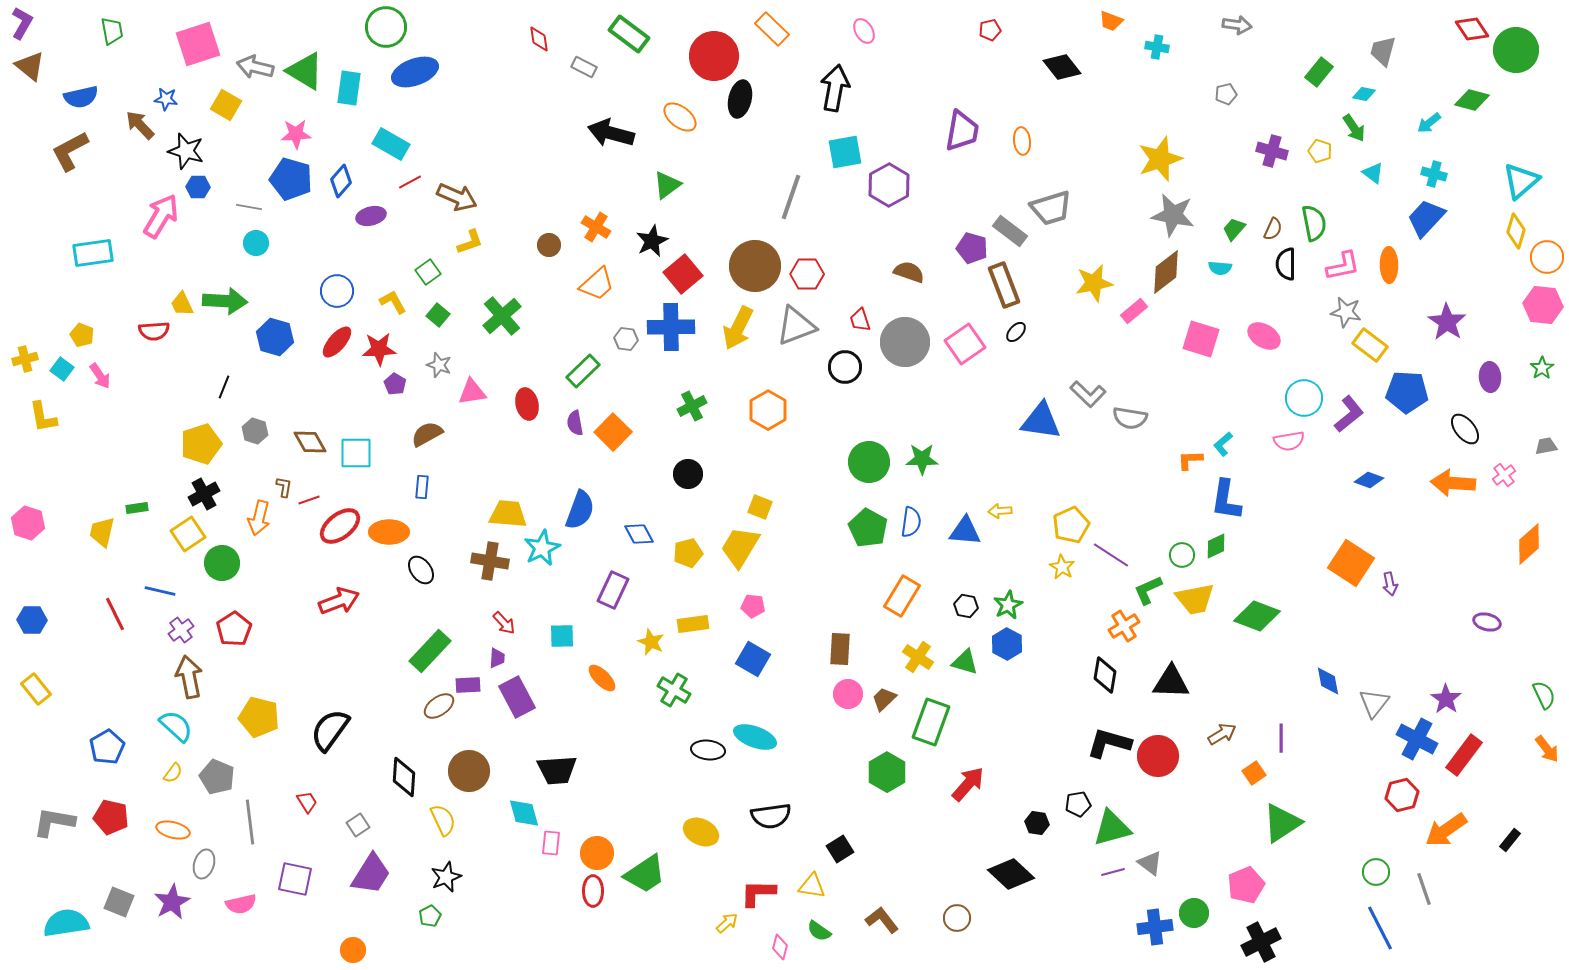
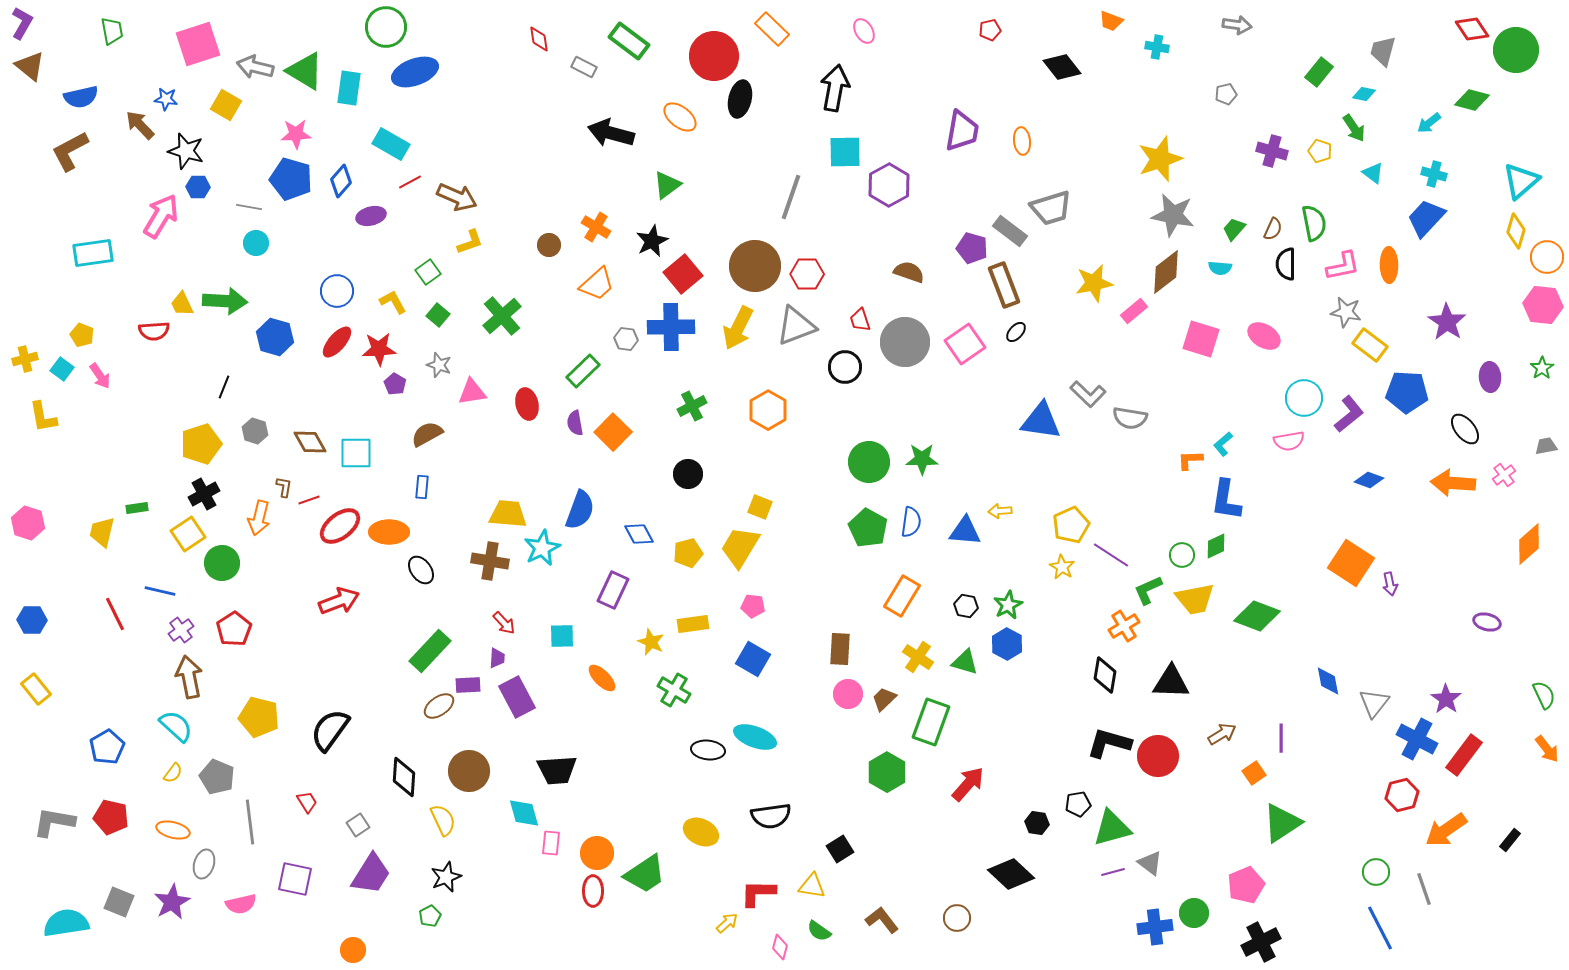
green rectangle at (629, 34): moved 7 px down
cyan square at (845, 152): rotated 9 degrees clockwise
